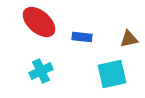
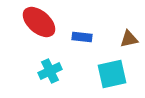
cyan cross: moved 9 px right
